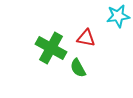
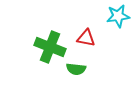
green cross: moved 1 px left, 1 px up; rotated 8 degrees counterclockwise
green semicircle: moved 2 px left, 1 px down; rotated 54 degrees counterclockwise
